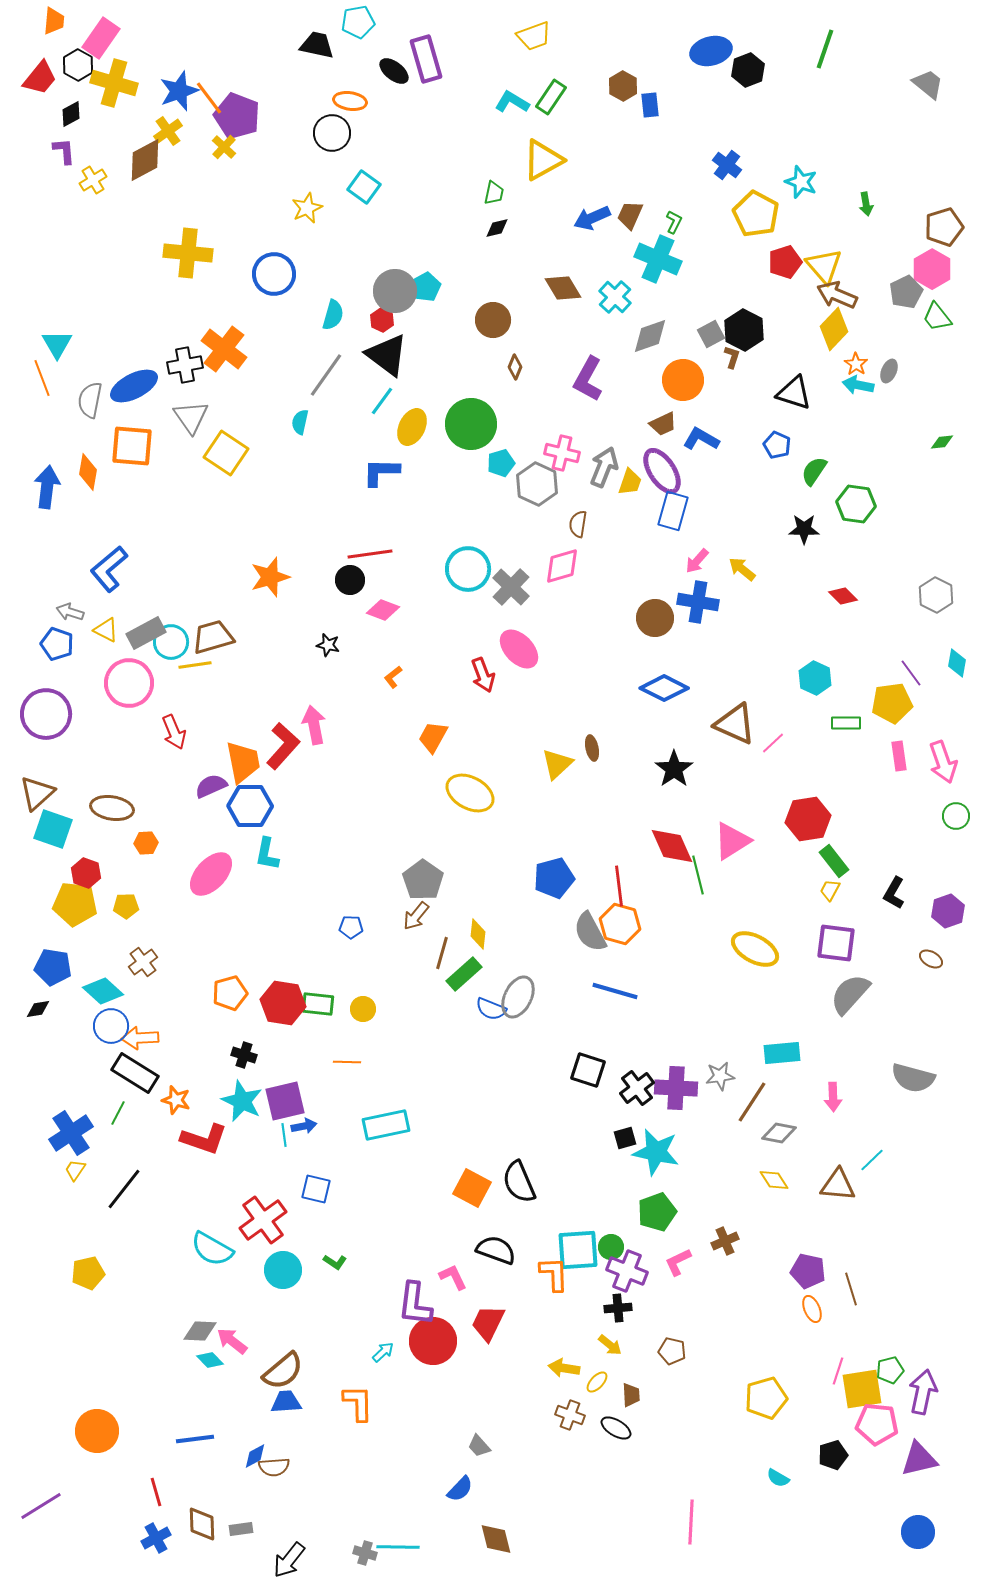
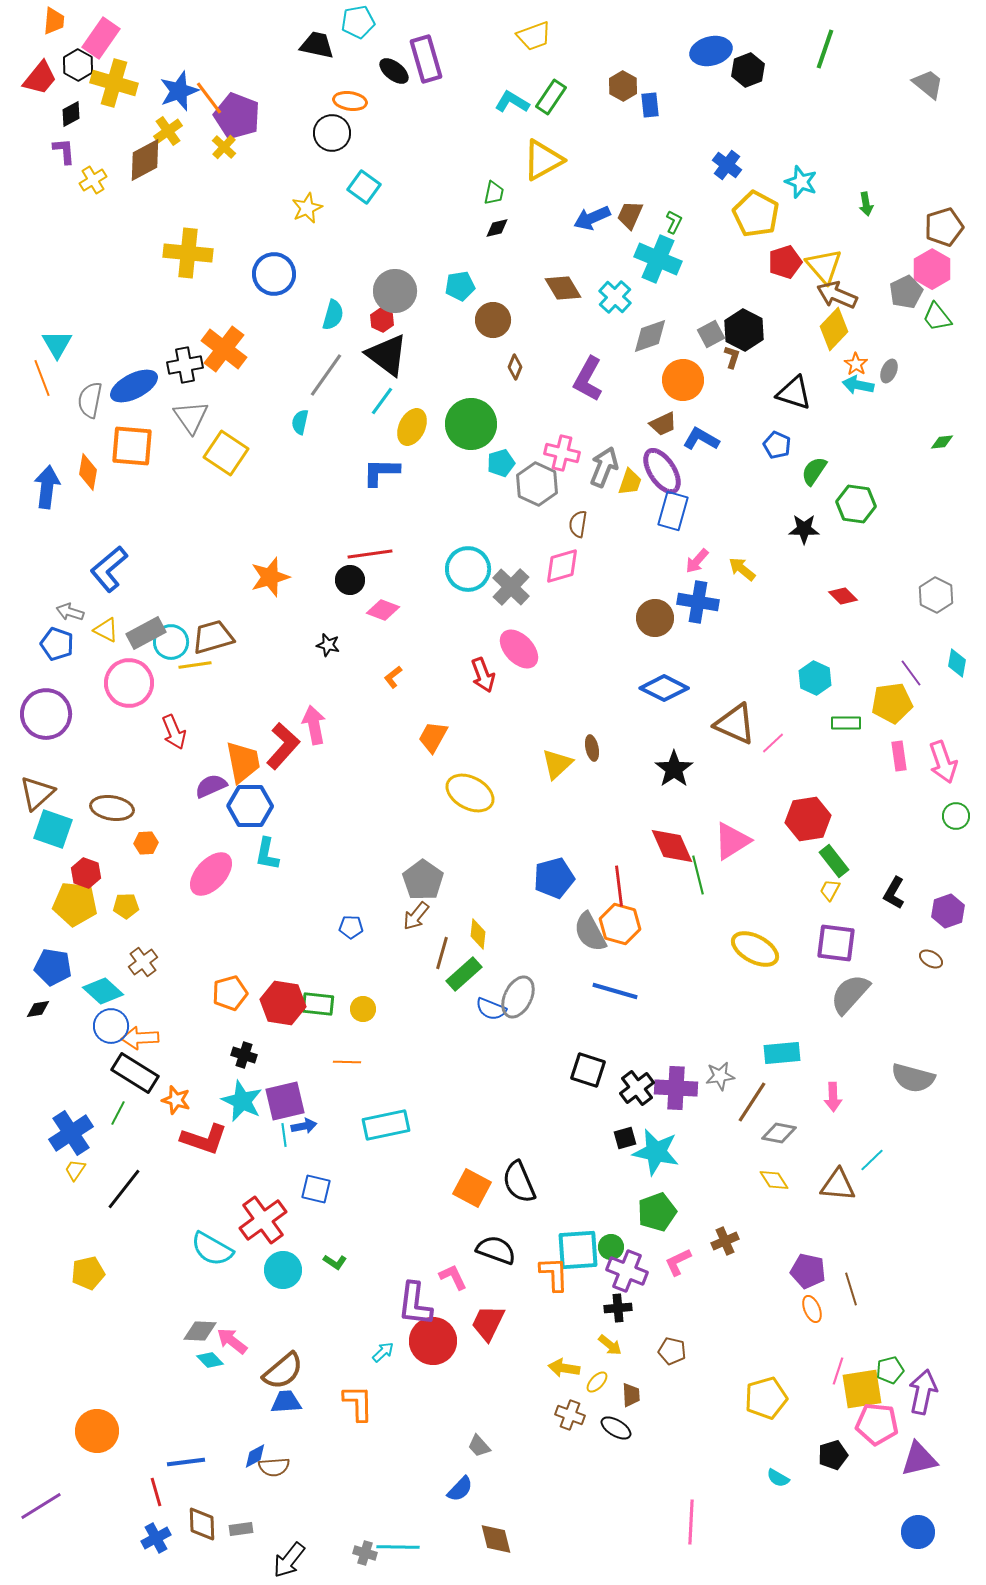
cyan pentagon at (426, 287): moved 34 px right, 1 px up; rotated 20 degrees clockwise
blue line at (195, 1439): moved 9 px left, 23 px down
